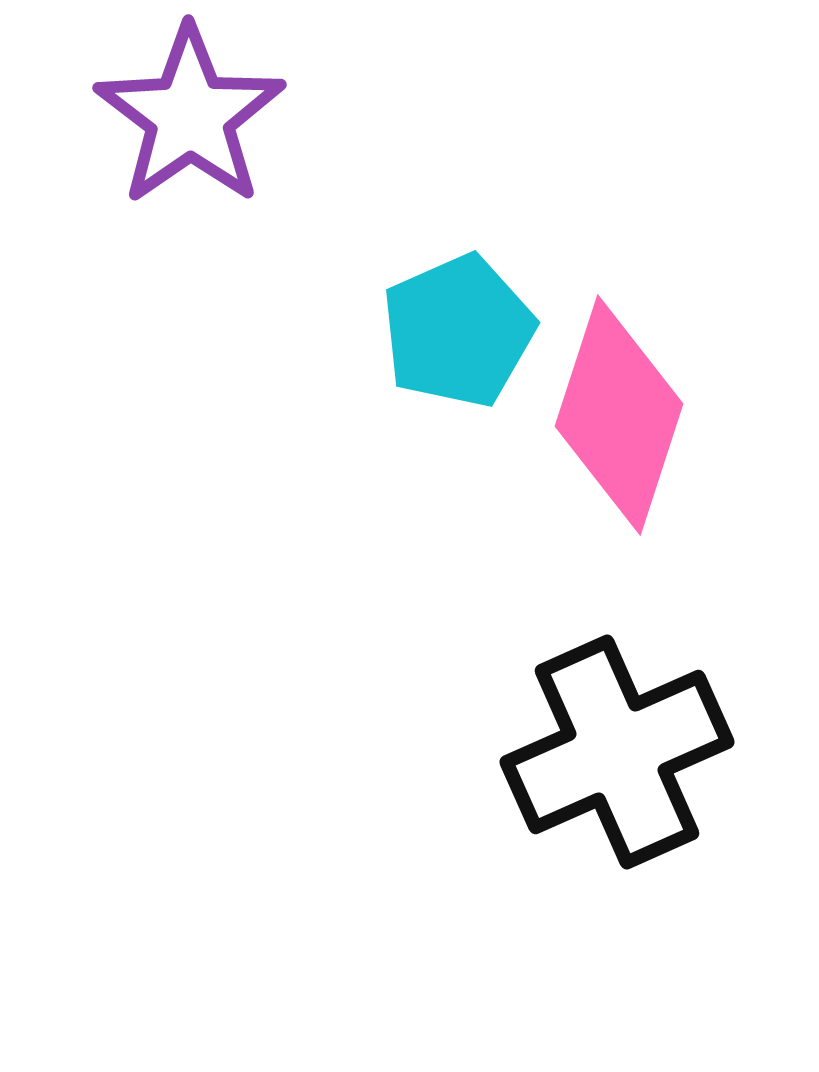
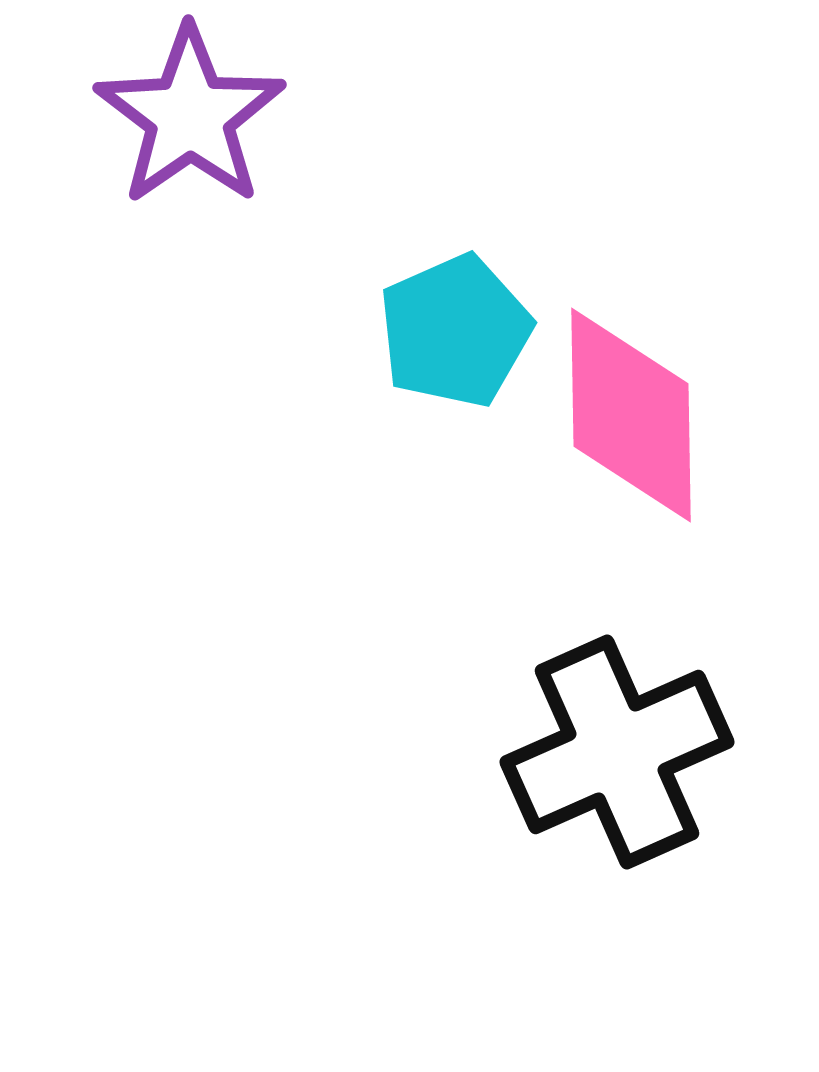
cyan pentagon: moved 3 px left
pink diamond: moved 12 px right; rotated 19 degrees counterclockwise
